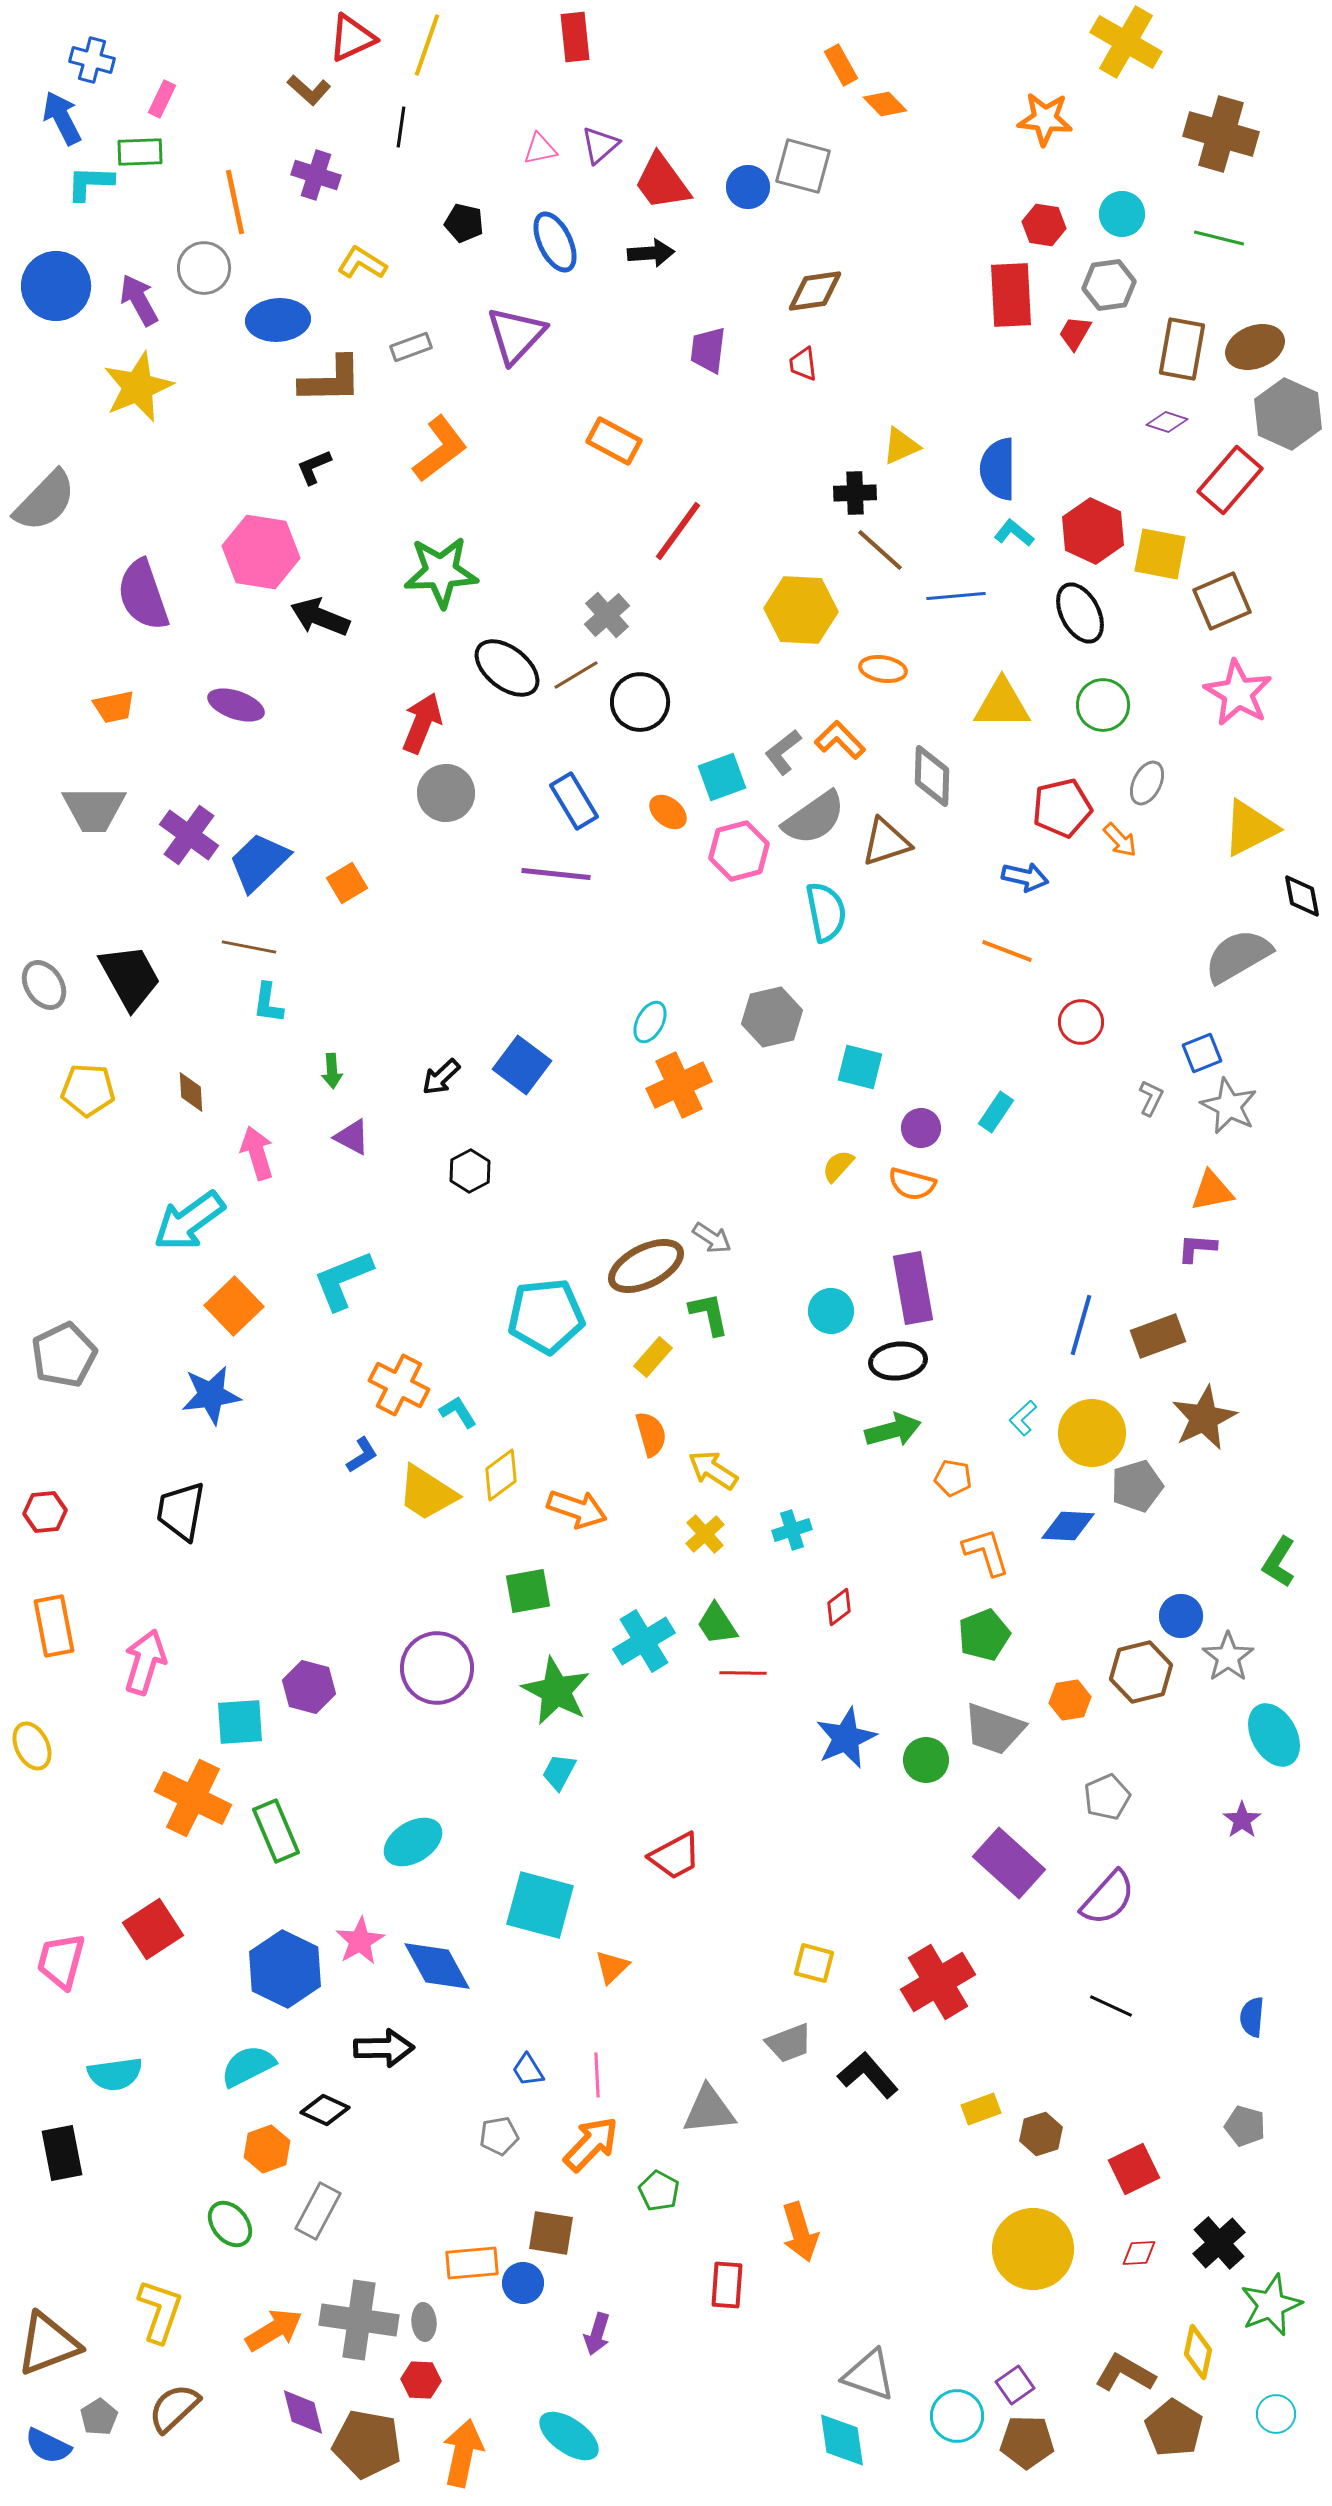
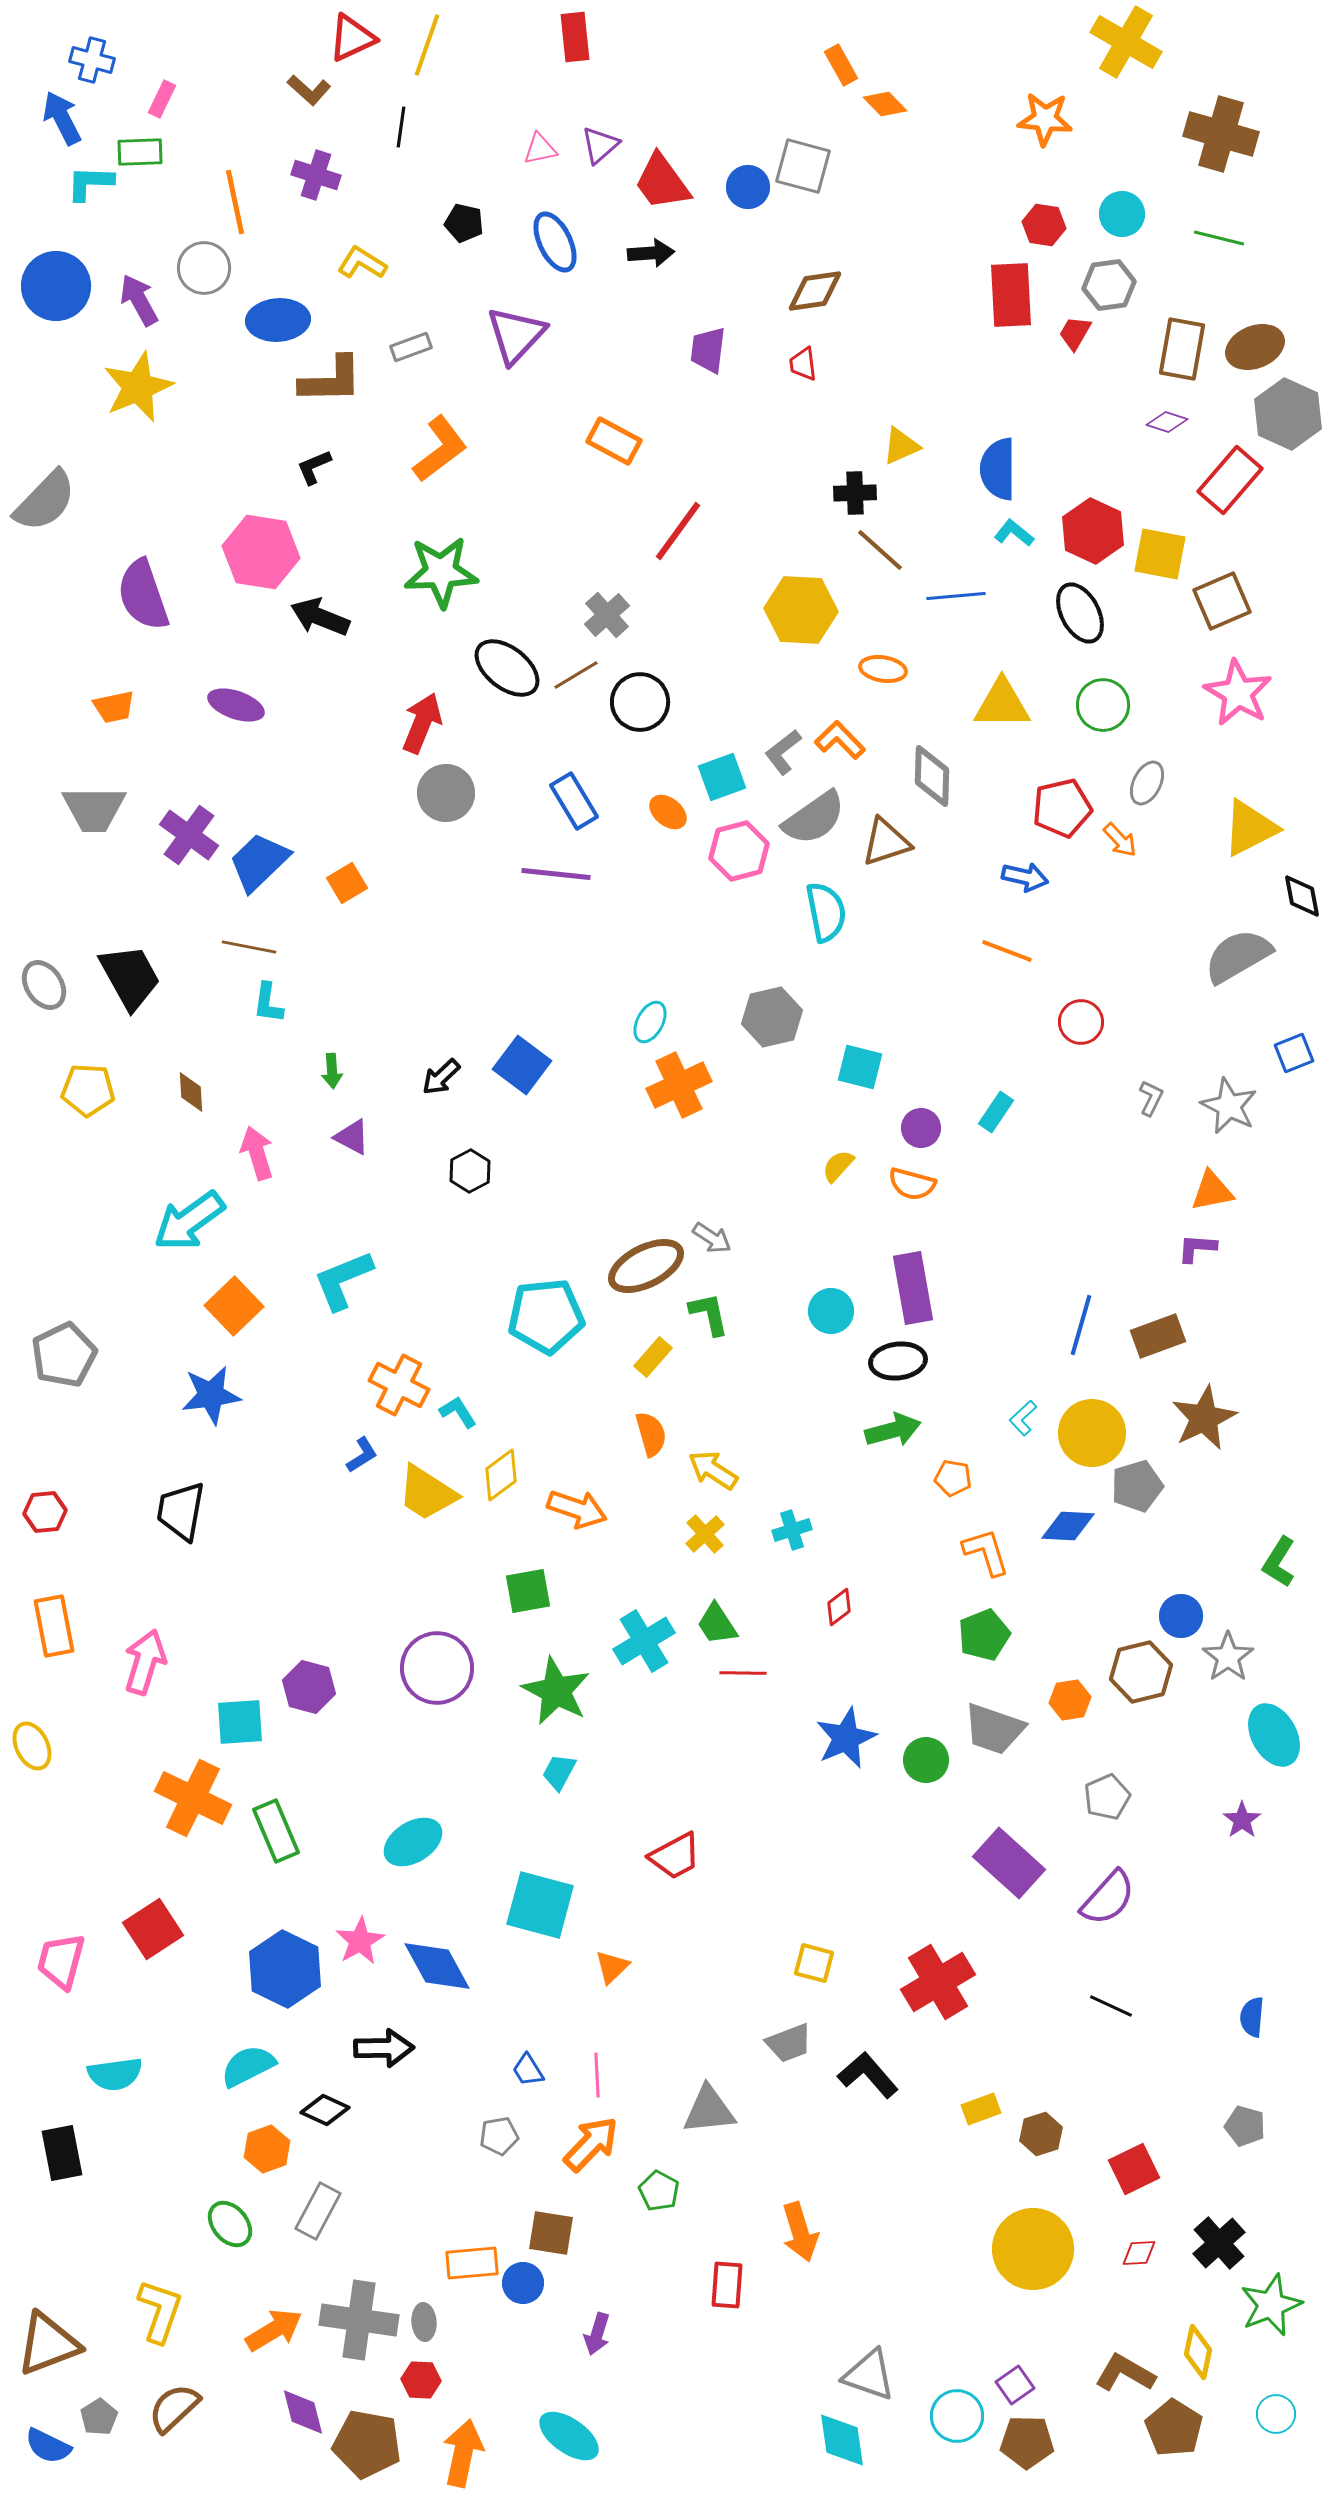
blue square at (1202, 1053): moved 92 px right
